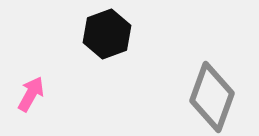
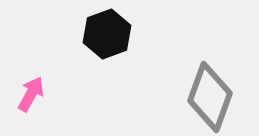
gray diamond: moved 2 px left
